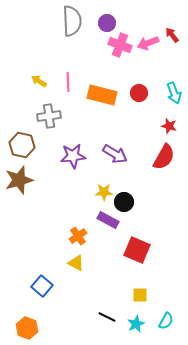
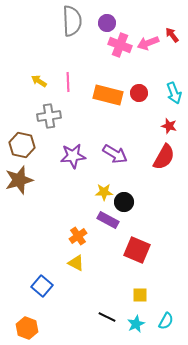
orange rectangle: moved 6 px right
